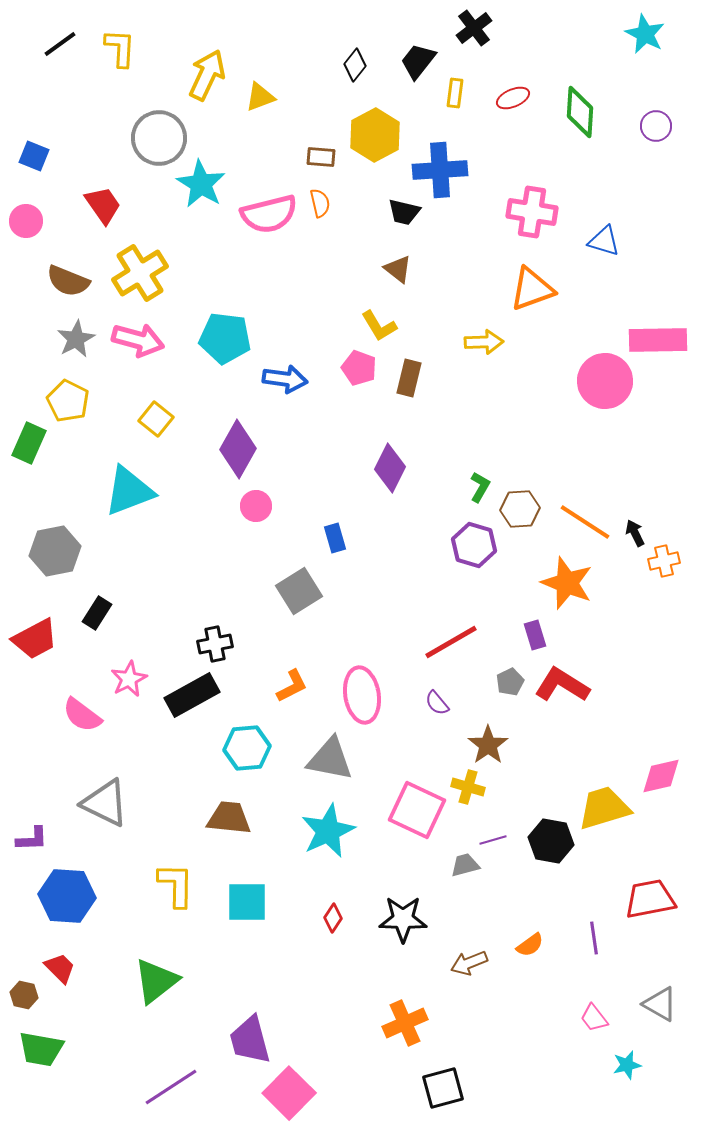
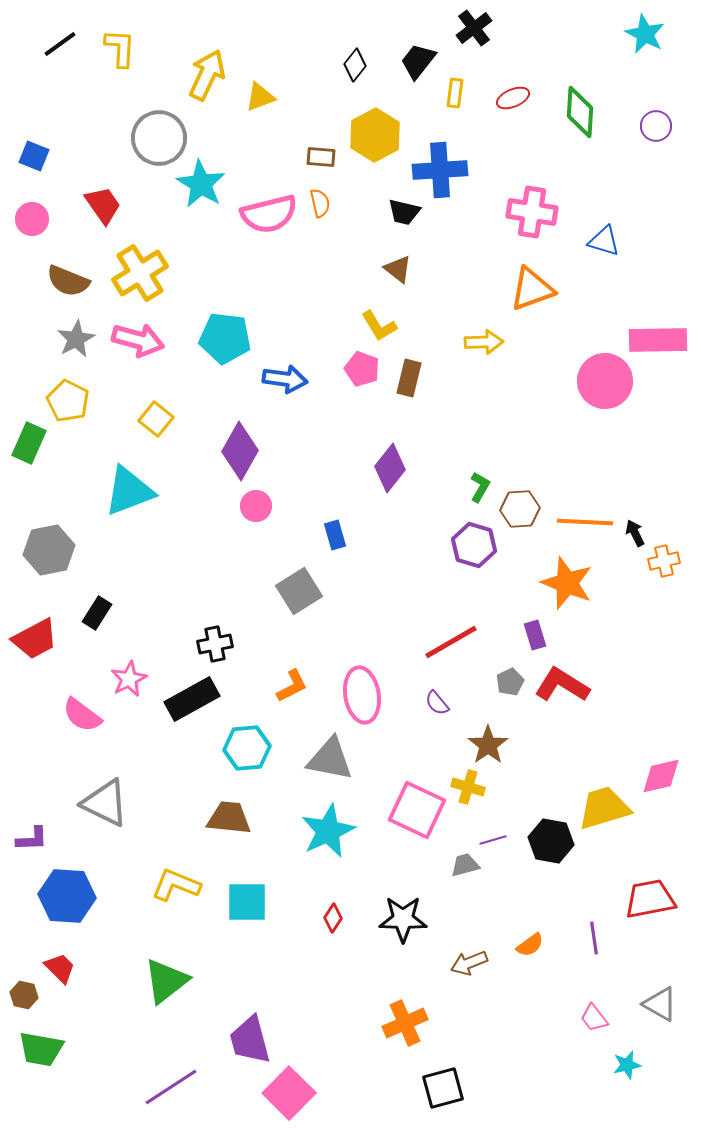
pink circle at (26, 221): moved 6 px right, 2 px up
pink pentagon at (359, 368): moved 3 px right, 1 px down
purple diamond at (238, 449): moved 2 px right, 2 px down
purple diamond at (390, 468): rotated 12 degrees clockwise
orange line at (585, 522): rotated 30 degrees counterclockwise
blue rectangle at (335, 538): moved 3 px up
gray hexagon at (55, 551): moved 6 px left, 1 px up
black rectangle at (192, 695): moved 4 px down
yellow L-shape at (176, 885): rotated 69 degrees counterclockwise
green triangle at (156, 981): moved 10 px right
